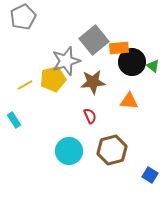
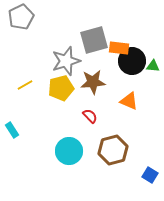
gray pentagon: moved 2 px left
gray square: rotated 24 degrees clockwise
orange rectangle: rotated 12 degrees clockwise
black circle: moved 1 px up
green triangle: rotated 32 degrees counterclockwise
yellow pentagon: moved 8 px right, 9 px down
orange triangle: rotated 18 degrees clockwise
red semicircle: rotated 21 degrees counterclockwise
cyan rectangle: moved 2 px left, 10 px down
brown hexagon: moved 1 px right
